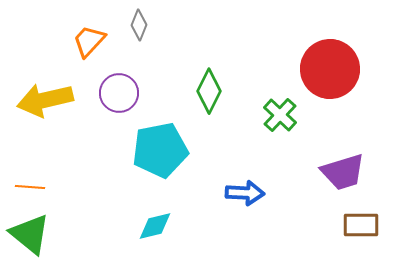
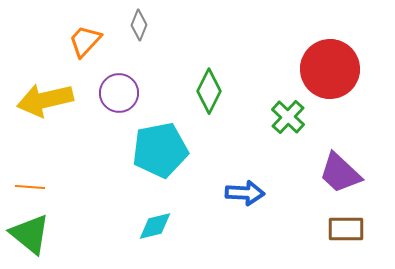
orange trapezoid: moved 4 px left
green cross: moved 8 px right, 2 px down
purple trapezoid: moved 3 px left, 1 px down; rotated 60 degrees clockwise
brown rectangle: moved 15 px left, 4 px down
